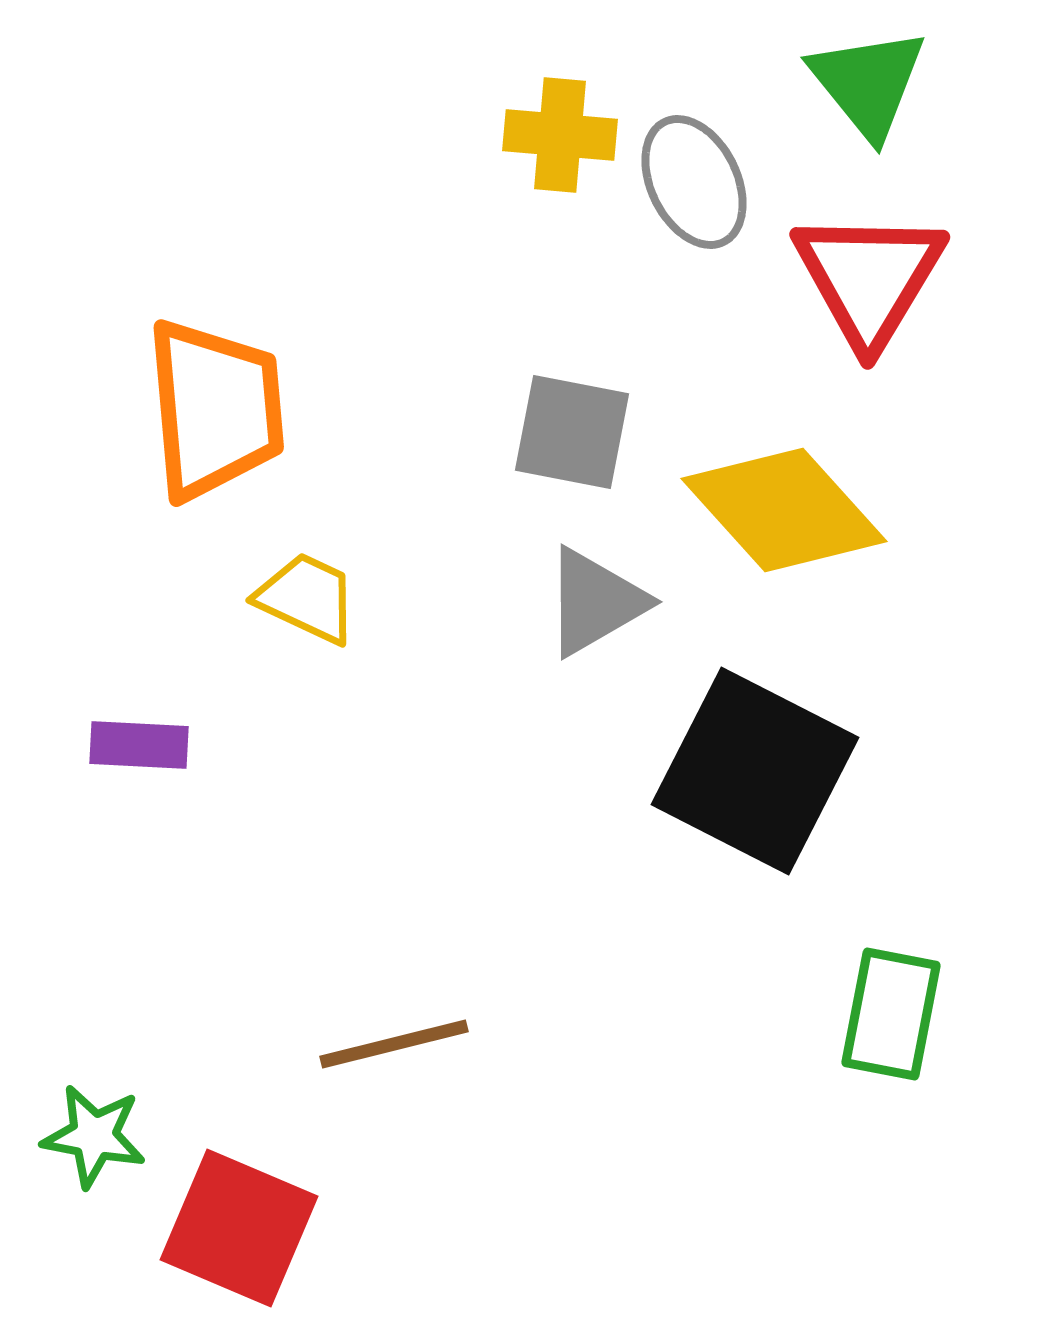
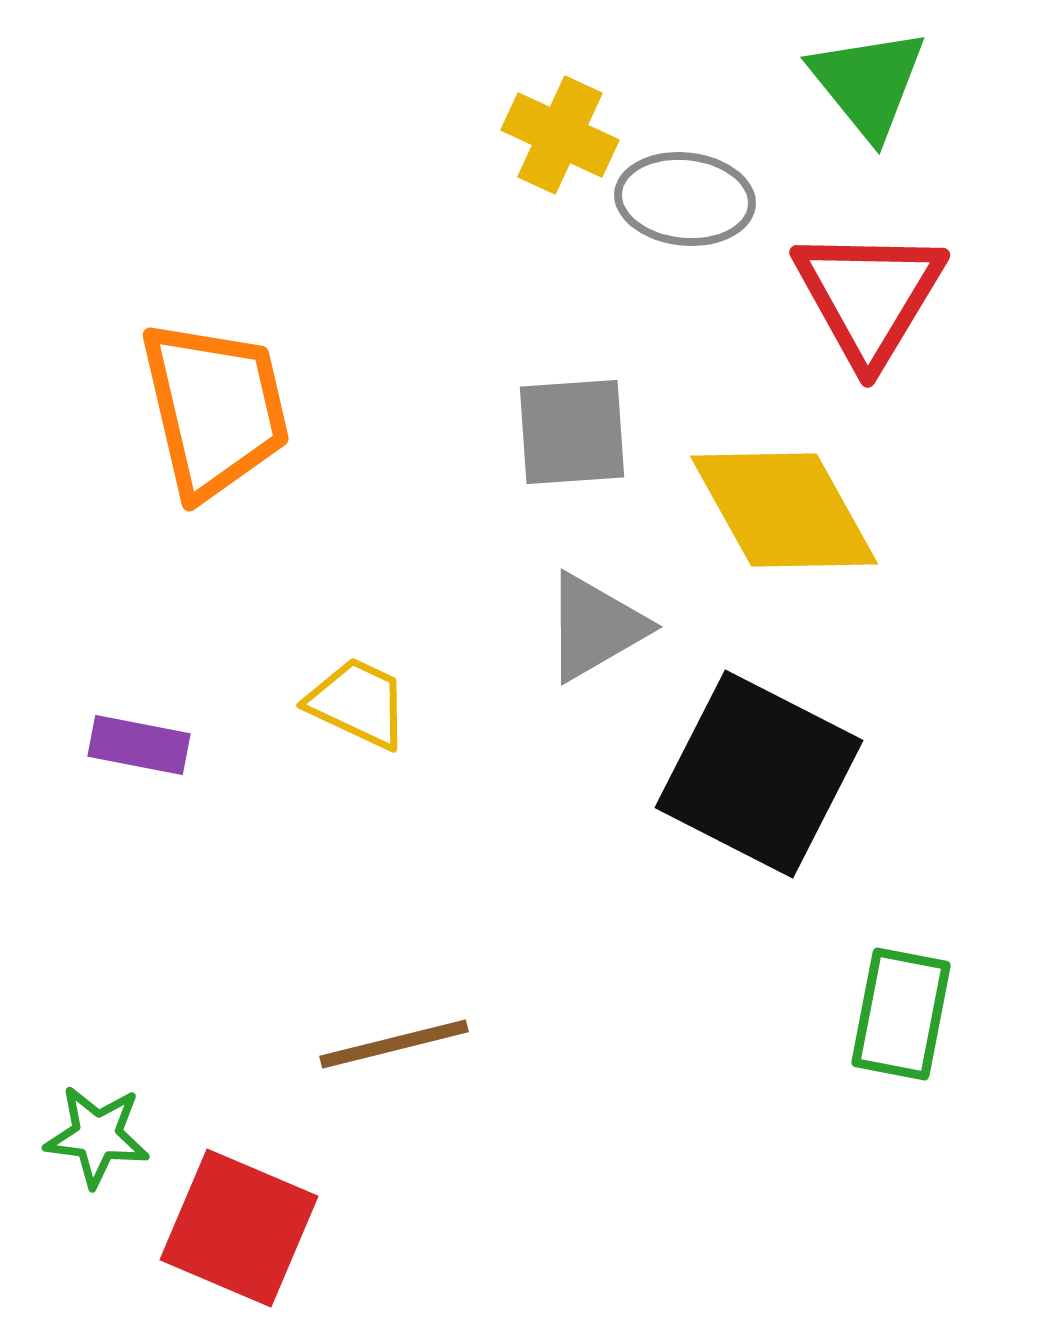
yellow cross: rotated 20 degrees clockwise
gray ellipse: moved 9 px left, 17 px down; rotated 58 degrees counterclockwise
red triangle: moved 18 px down
orange trapezoid: rotated 8 degrees counterclockwise
gray square: rotated 15 degrees counterclockwise
yellow diamond: rotated 13 degrees clockwise
yellow trapezoid: moved 51 px right, 105 px down
gray triangle: moved 25 px down
purple rectangle: rotated 8 degrees clockwise
black square: moved 4 px right, 3 px down
green rectangle: moved 10 px right
green star: moved 3 px right; rotated 4 degrees counterclockwise
